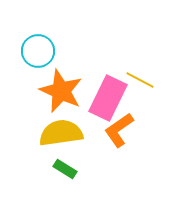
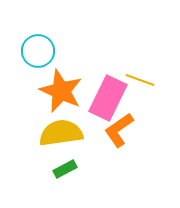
yellow line: rotated 8 degrees counterclockwise
green rectangle: rotated 60 degrees counterclockwise
